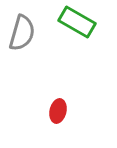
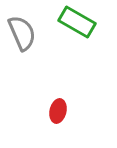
gray semicircle: rotated 39 degrees counterclockwise
